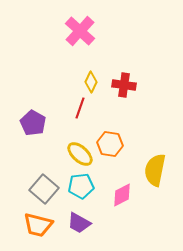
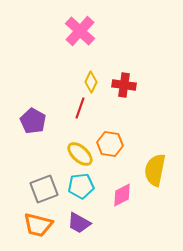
purple pentagon: moved 2 px up
gray square: rotated 28 degrees clockwise
